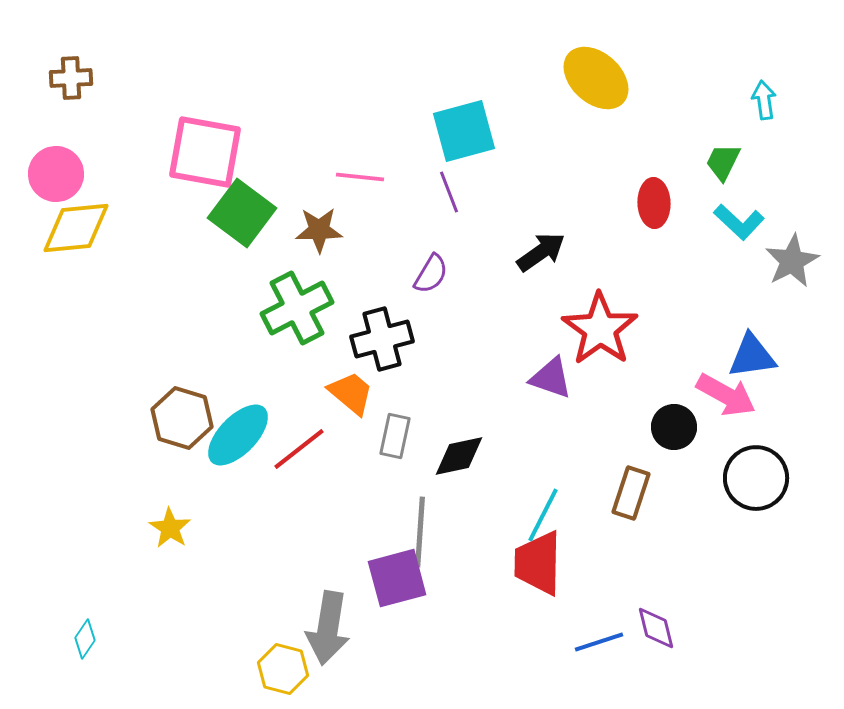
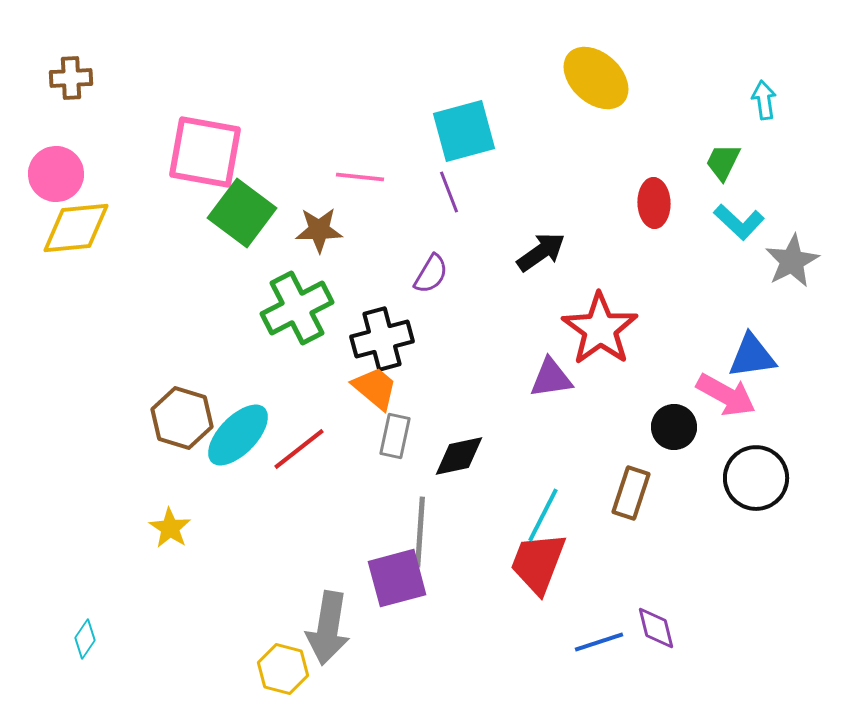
purple triangle at (551, 378): rotated 27 degrees counterclockwise
orange trapezoid at (351, 393): moved 24 px right, 5 px up
red trapezoid at (538, 563): rotated 20 degrees clockwise
